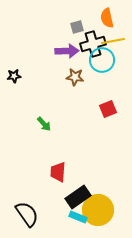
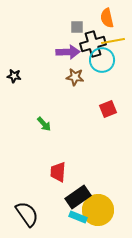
gray square: rotated 16 degrees clockwise
purple arrow: moved 1 px right, 1 px down
black star: rotated 16 degrees clockwise
